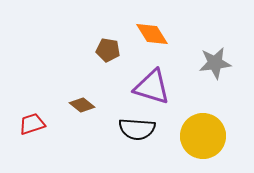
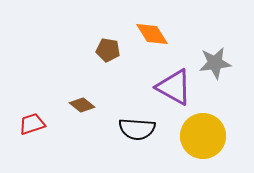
purple triangle: moved 22 px right; rotated 12 degrees clockwise
